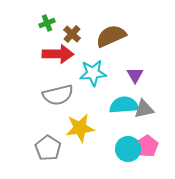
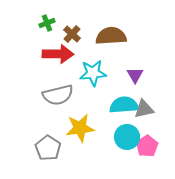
brown semicircle: rotated 20 degrees clockwise
cyan circle: moved 1 px left, 12 px up
